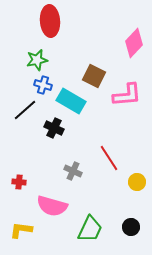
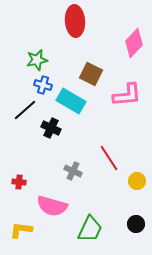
red ellipse: moved 25 px right
brown square: moved 3 px left, 2 px up
black cross: moved 3 px left
yellow circle: moved 1 px up
black circle: moved 5 px right, 3 px up
